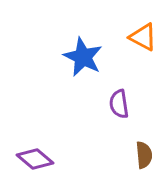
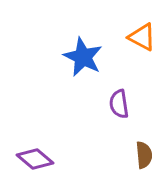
orange triangle: moved 1 px left
